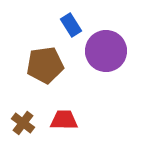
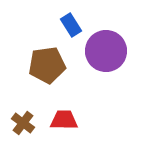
brown pentagon: moved 2 px right
